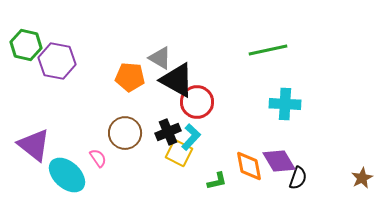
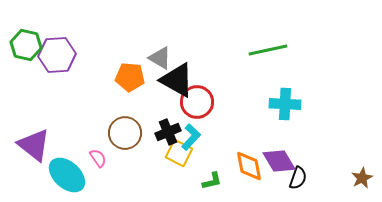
purple hexagon: moved 6 px up; rotated 15 degrees counterclockwise
green L-shape: moved 5 px left
